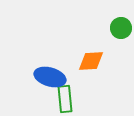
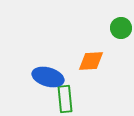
blue ellipse: moved 2 px left
